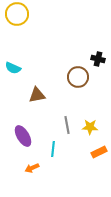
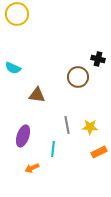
brown triangle: rotated 18 degrees clockwise
purple ellipse: rotated 50 degrees clockwise
